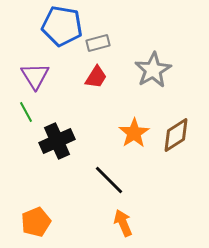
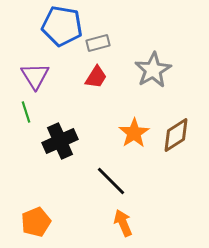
green line: rotated 10 degrees clockwise
black cross: moved 3 px right
black line: moved 2 px right, 1 px down
